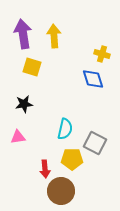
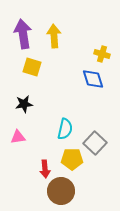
gray square: rotated 15 degrees clockwise
